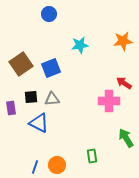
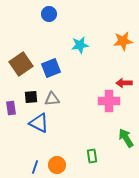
red arrow: rotated 35 degrees counterclockwise
